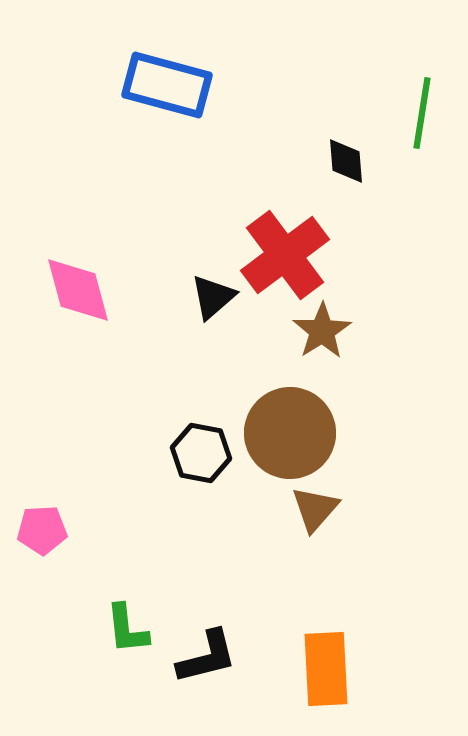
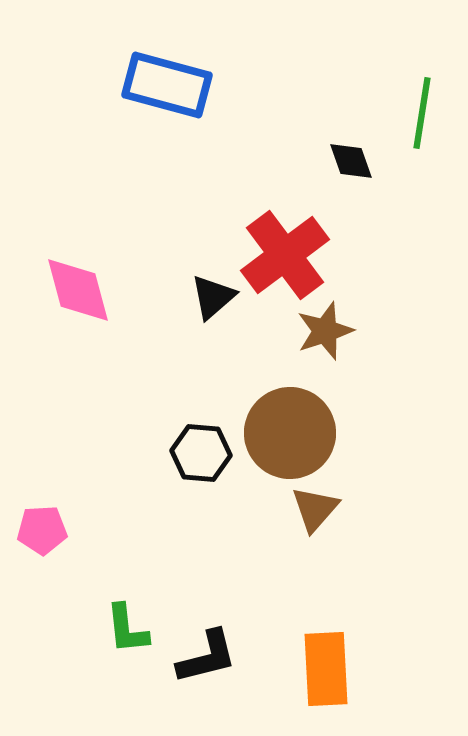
black diamond: moved 5 px right; rotated 15 degrees counterclockwise
brown star: moved 3 px right; rotated 14 degrees clockwise
black hexagon: rotated 6 degrees counterclockwise
